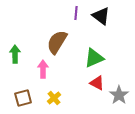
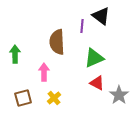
purple line: moved 6 px right, 13 px down
brown semicircle: rotated 35 degrees counterclockwise
pink arrow: moved 1 px right, 3 px down
